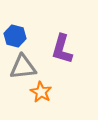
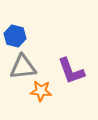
purple L-shape: moved 9 px right, 22 px down; rotated 36 degrees counterclockwise
orange star: moved 1 px up; rotated 25 degrees counterclockwise
